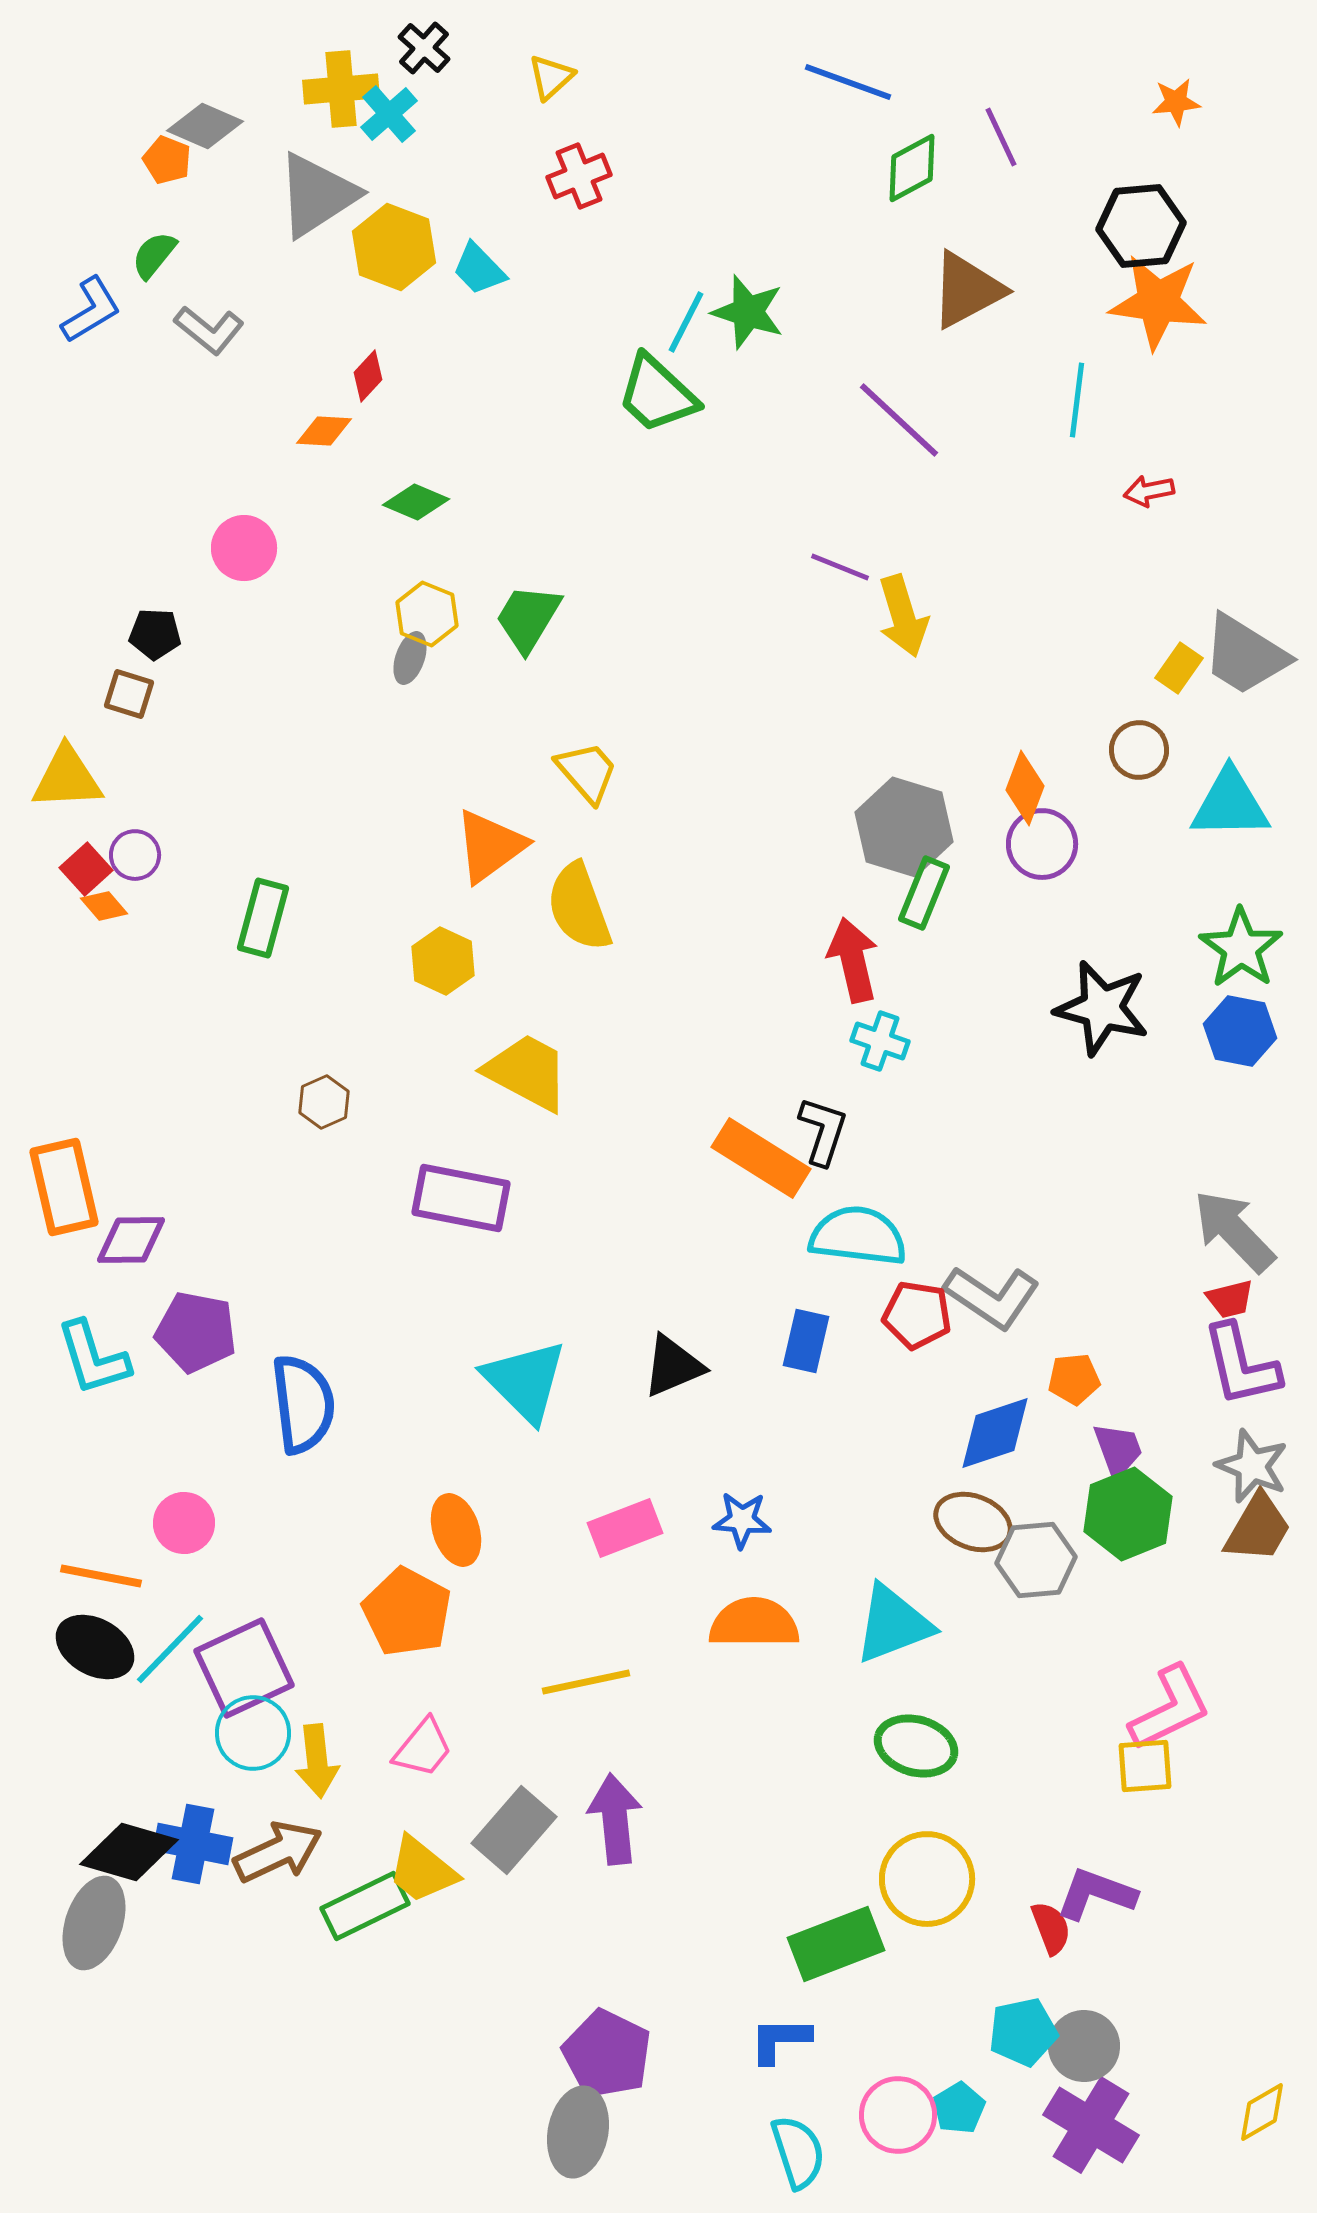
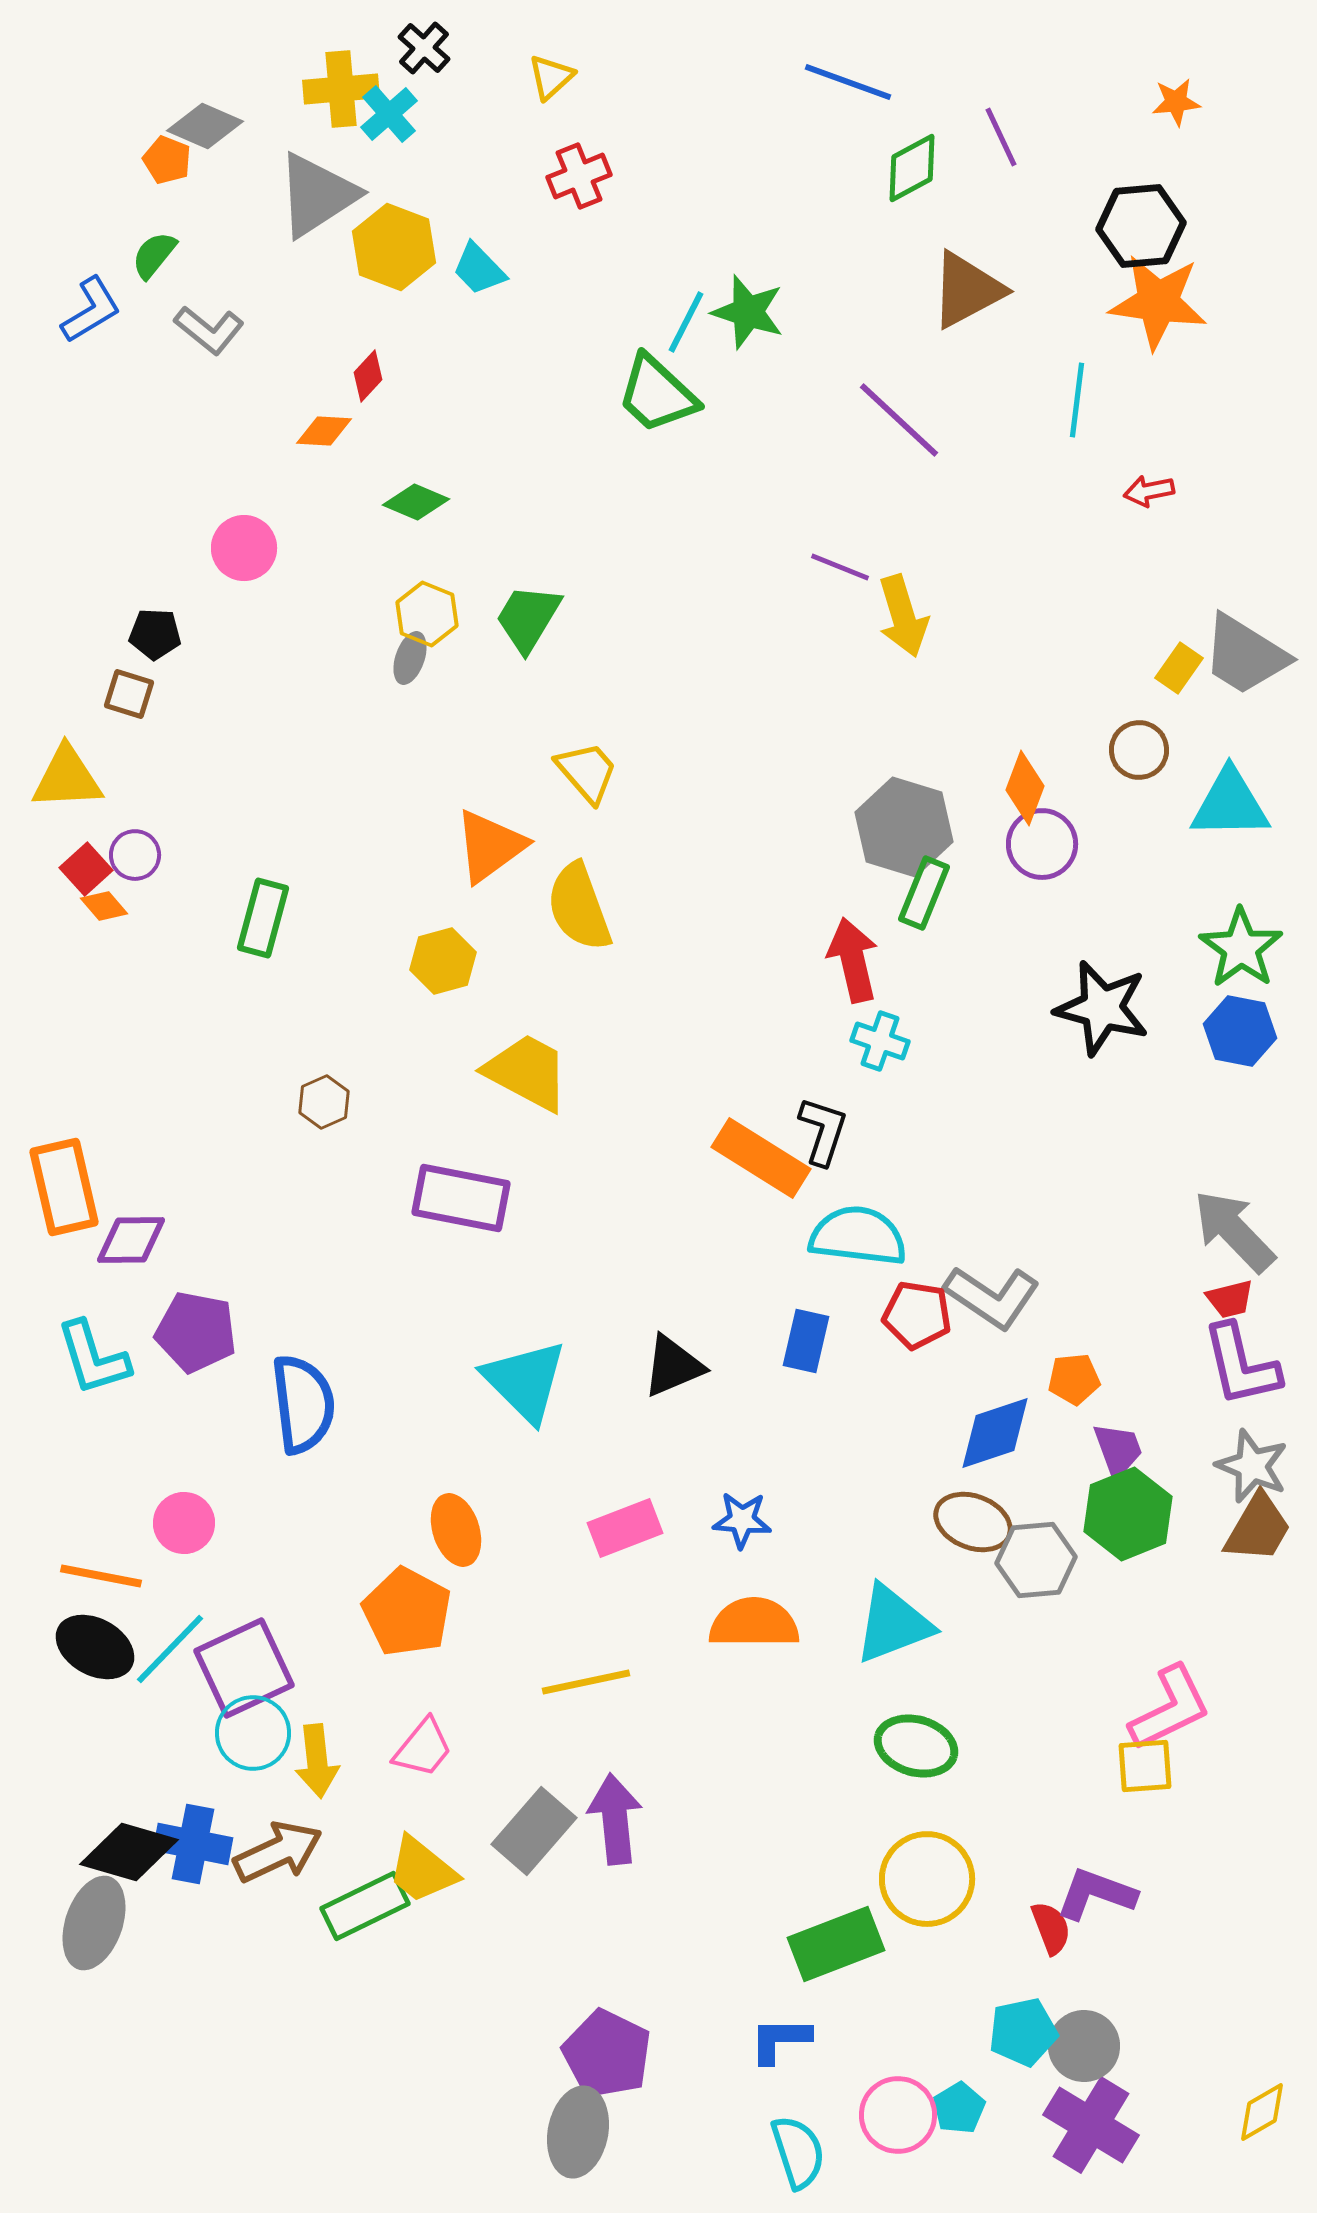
yellow hexagon at (443, 961): rotated 20 degrees clockwise
gray rectangle at (514, 1830): moved 20 px right, 1 px down
